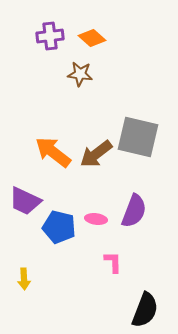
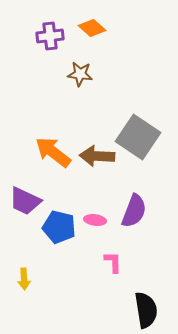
orange diamond: moved 10 px up
gray square: rotated 21 degrees clockwise
brown arrow: moved 1 px right, 2 px down; rotated 40 degrees clockwise
pink ellipse: moved 1 px left, 1 px down
black semicircle: moved 1 px right; rotated 30 degrees counterclockwise
